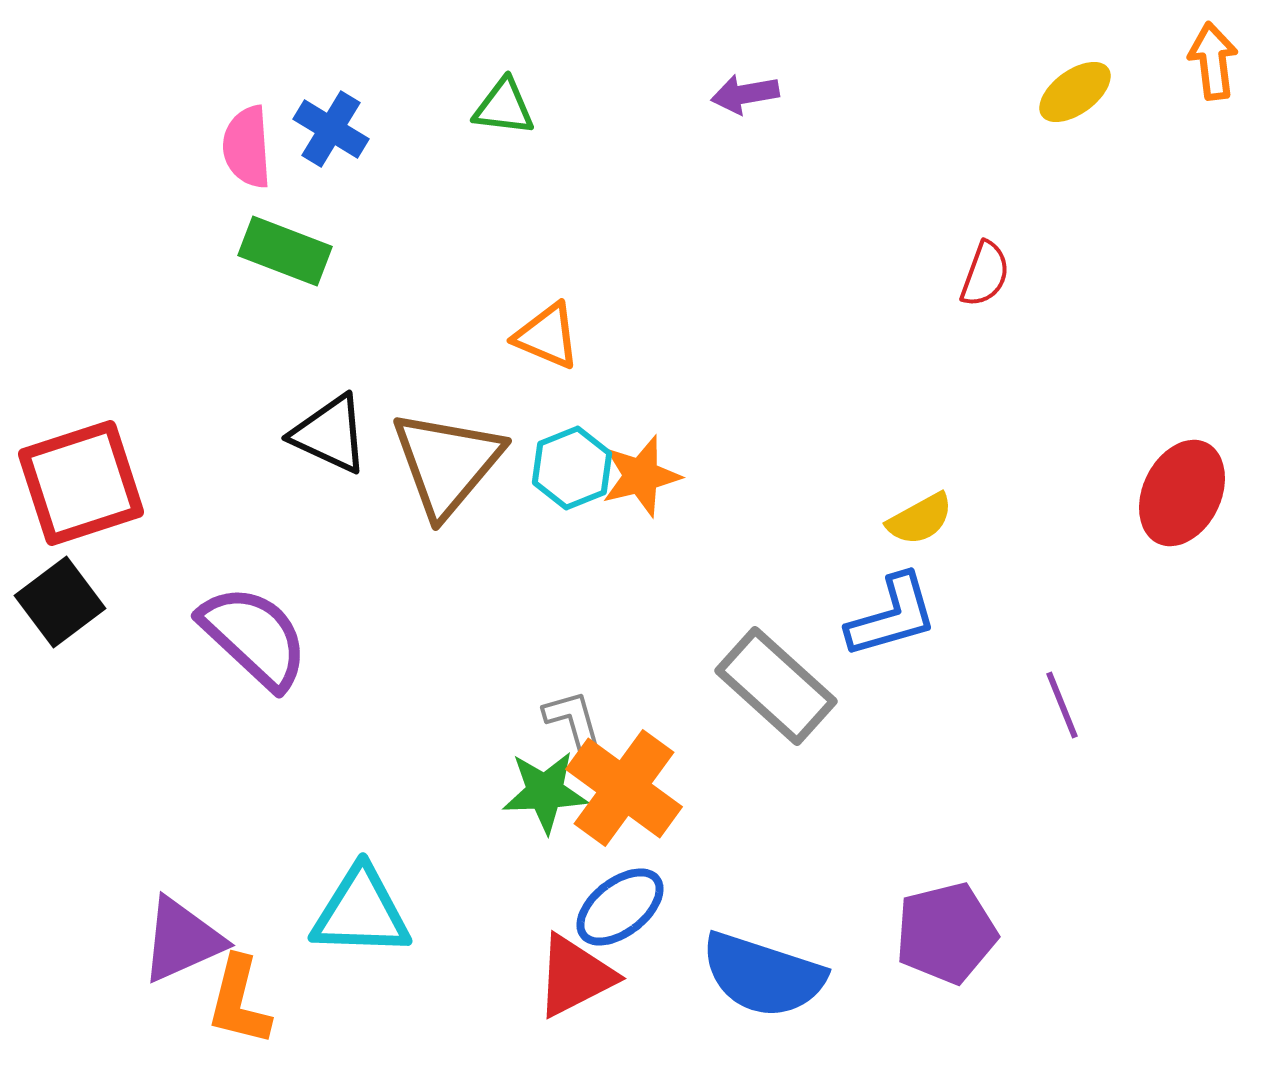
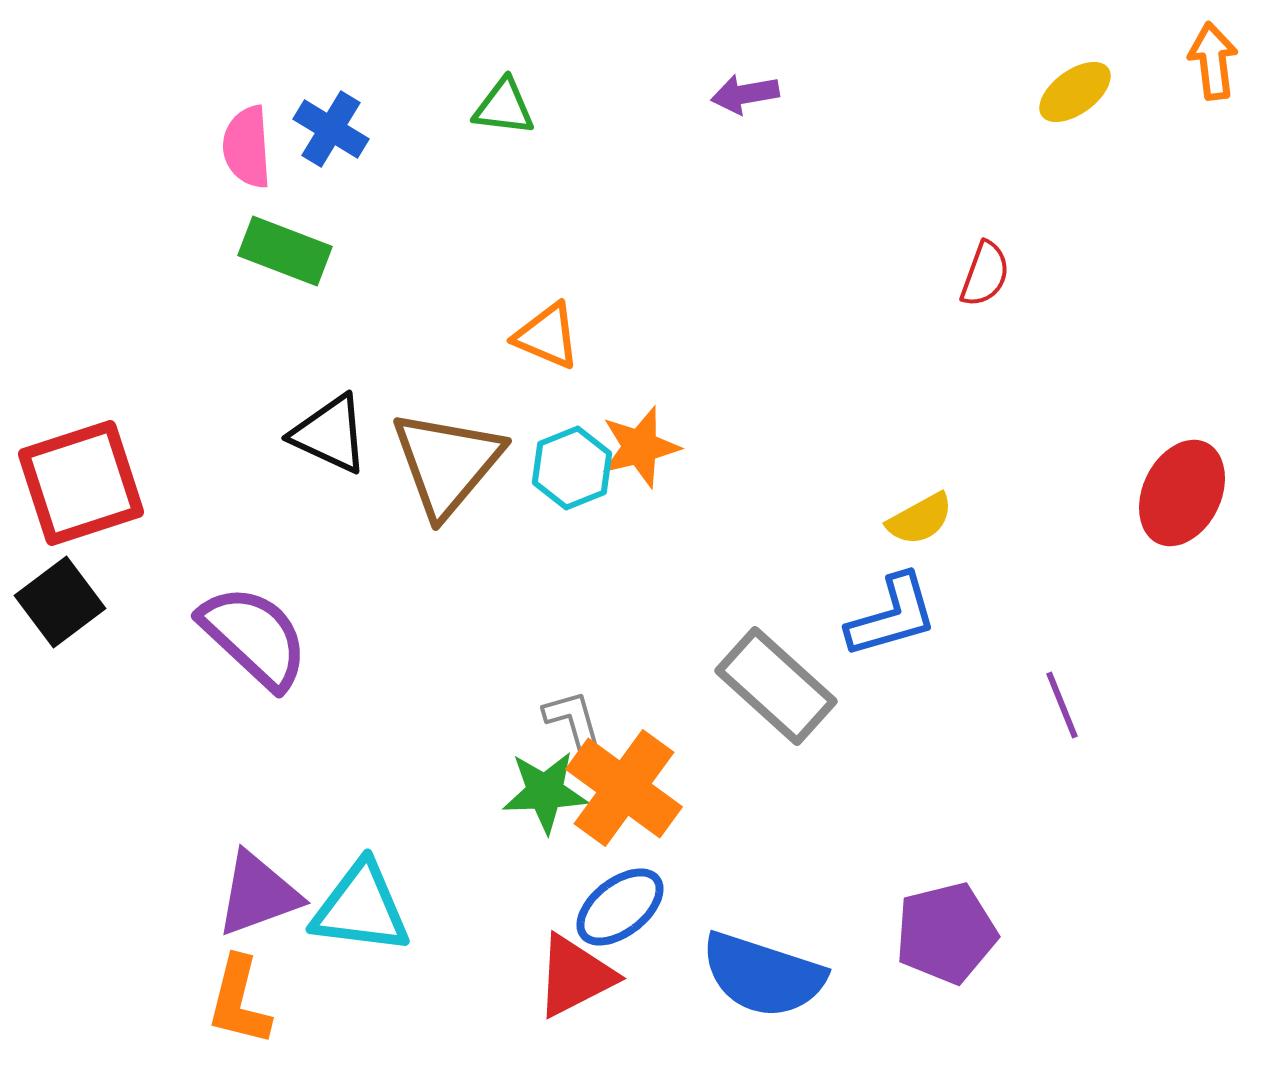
orange star: moved 1 px left, 29 px up
cyan triangle: moved 4 px up; rotated 5 degrees clockwise
purple triangle: moved 76 px right, 46 px up; rotated 4 degrees clockwise
